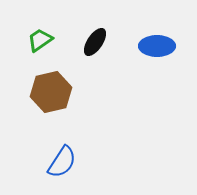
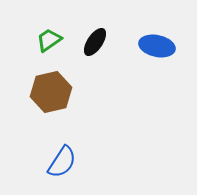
green trapezoid: moved 9 px right
blue ellipse: rotated 12 degrees clockwise
